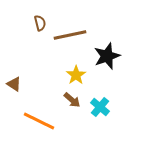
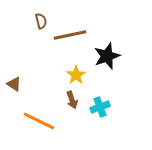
brown semicircle: moved 1 px right, 2 px up
brown arrow: rotated 30 degrees clockwise
cyan cross: rotated 30 degrees clockwise
